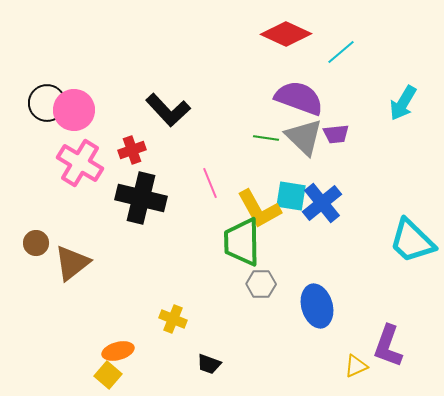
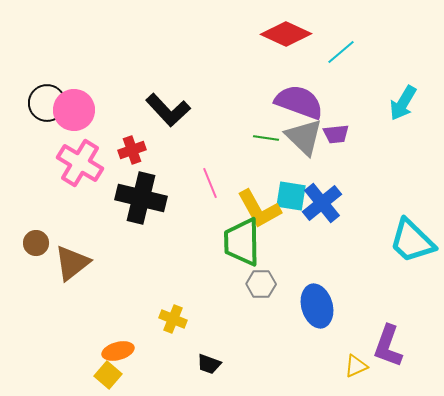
purple semicircle: moved 4 px down
